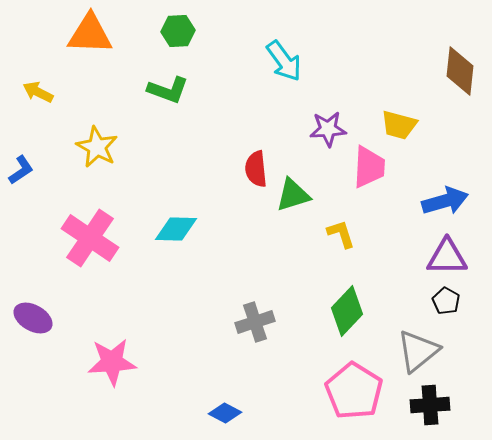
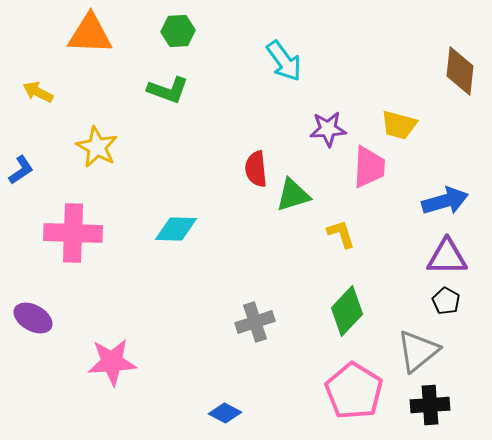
pink cross: moved 17 px left, 5 px up; rotated 32 degrees counterclockwise
